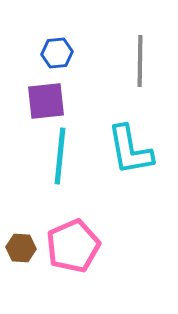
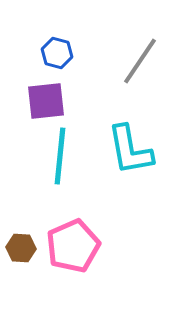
blue hexagon: rotated 20 degrees clockwise
gray line: rotated 33 degrees clockwise
